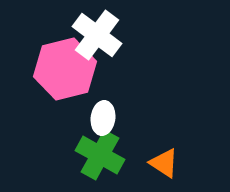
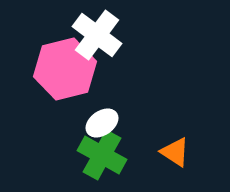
white ellipse: moved 1 px left, 5 px down; rotated 48 degrees clockwise
green cross: moved 2 px right
orange triangle: moved 11 px right, 11 px up
